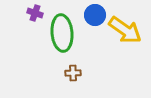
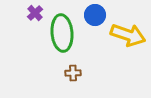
purple cross: rotated 28 degrees clockwise
yellow arrow: moved 3 px right, 5 px down; rotated 16 degrees counterclockwise
